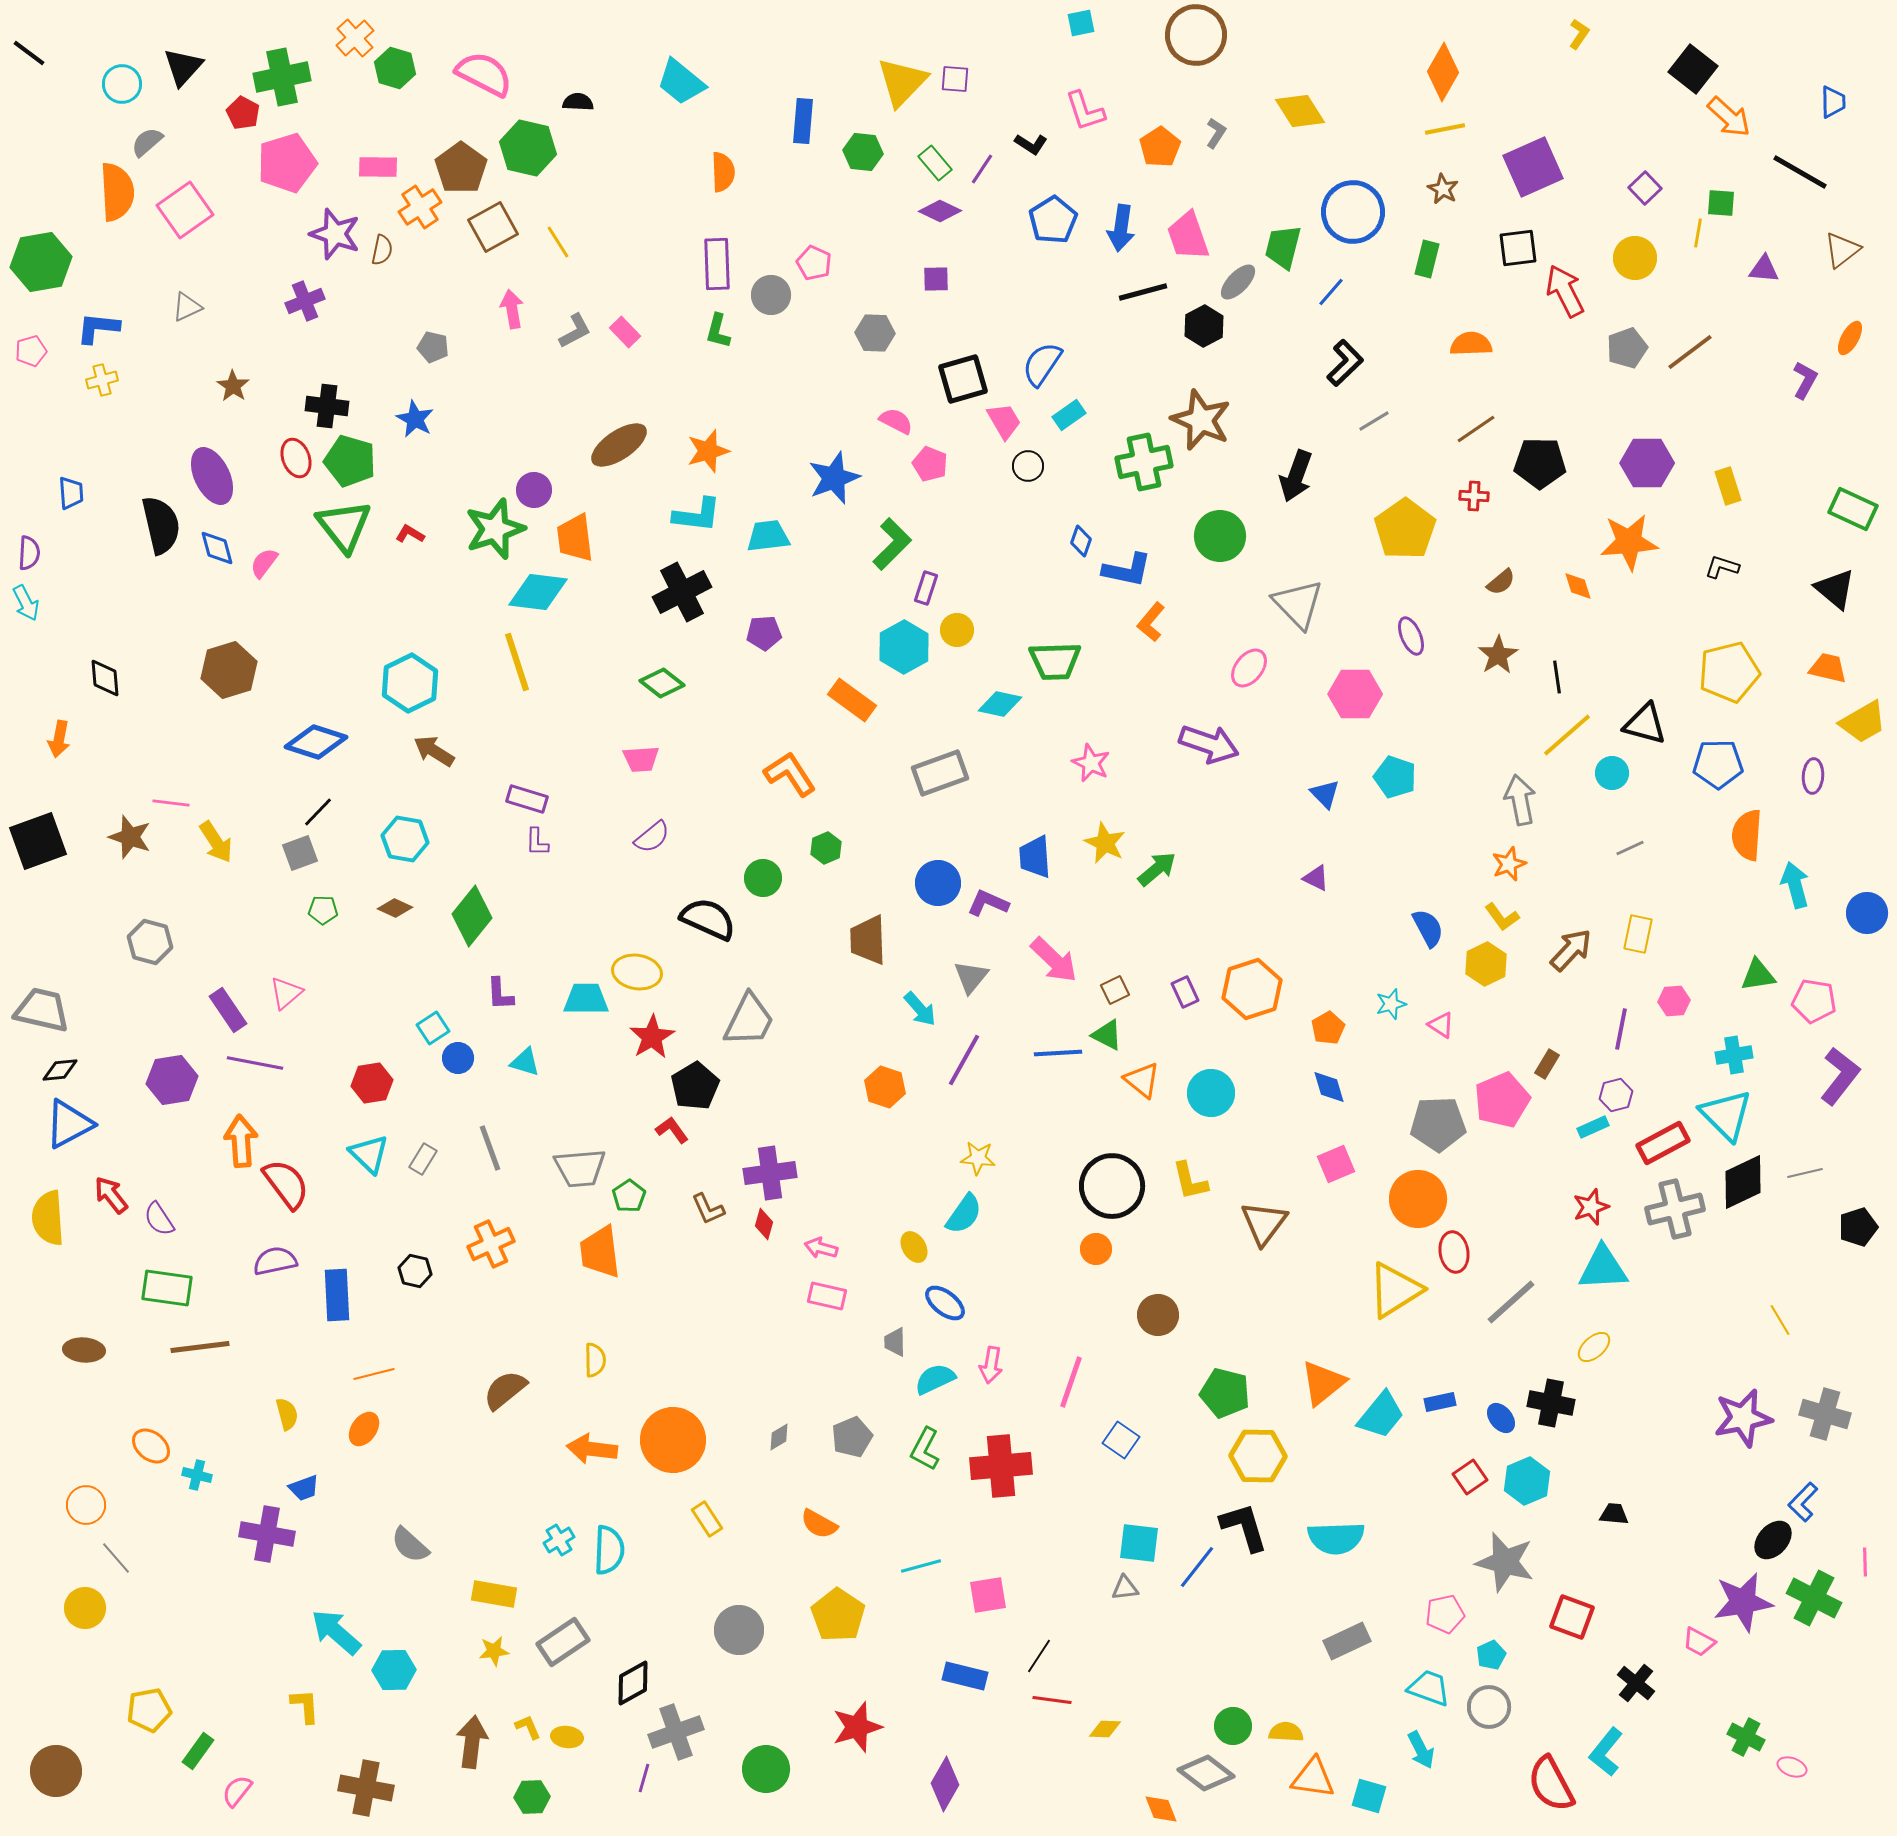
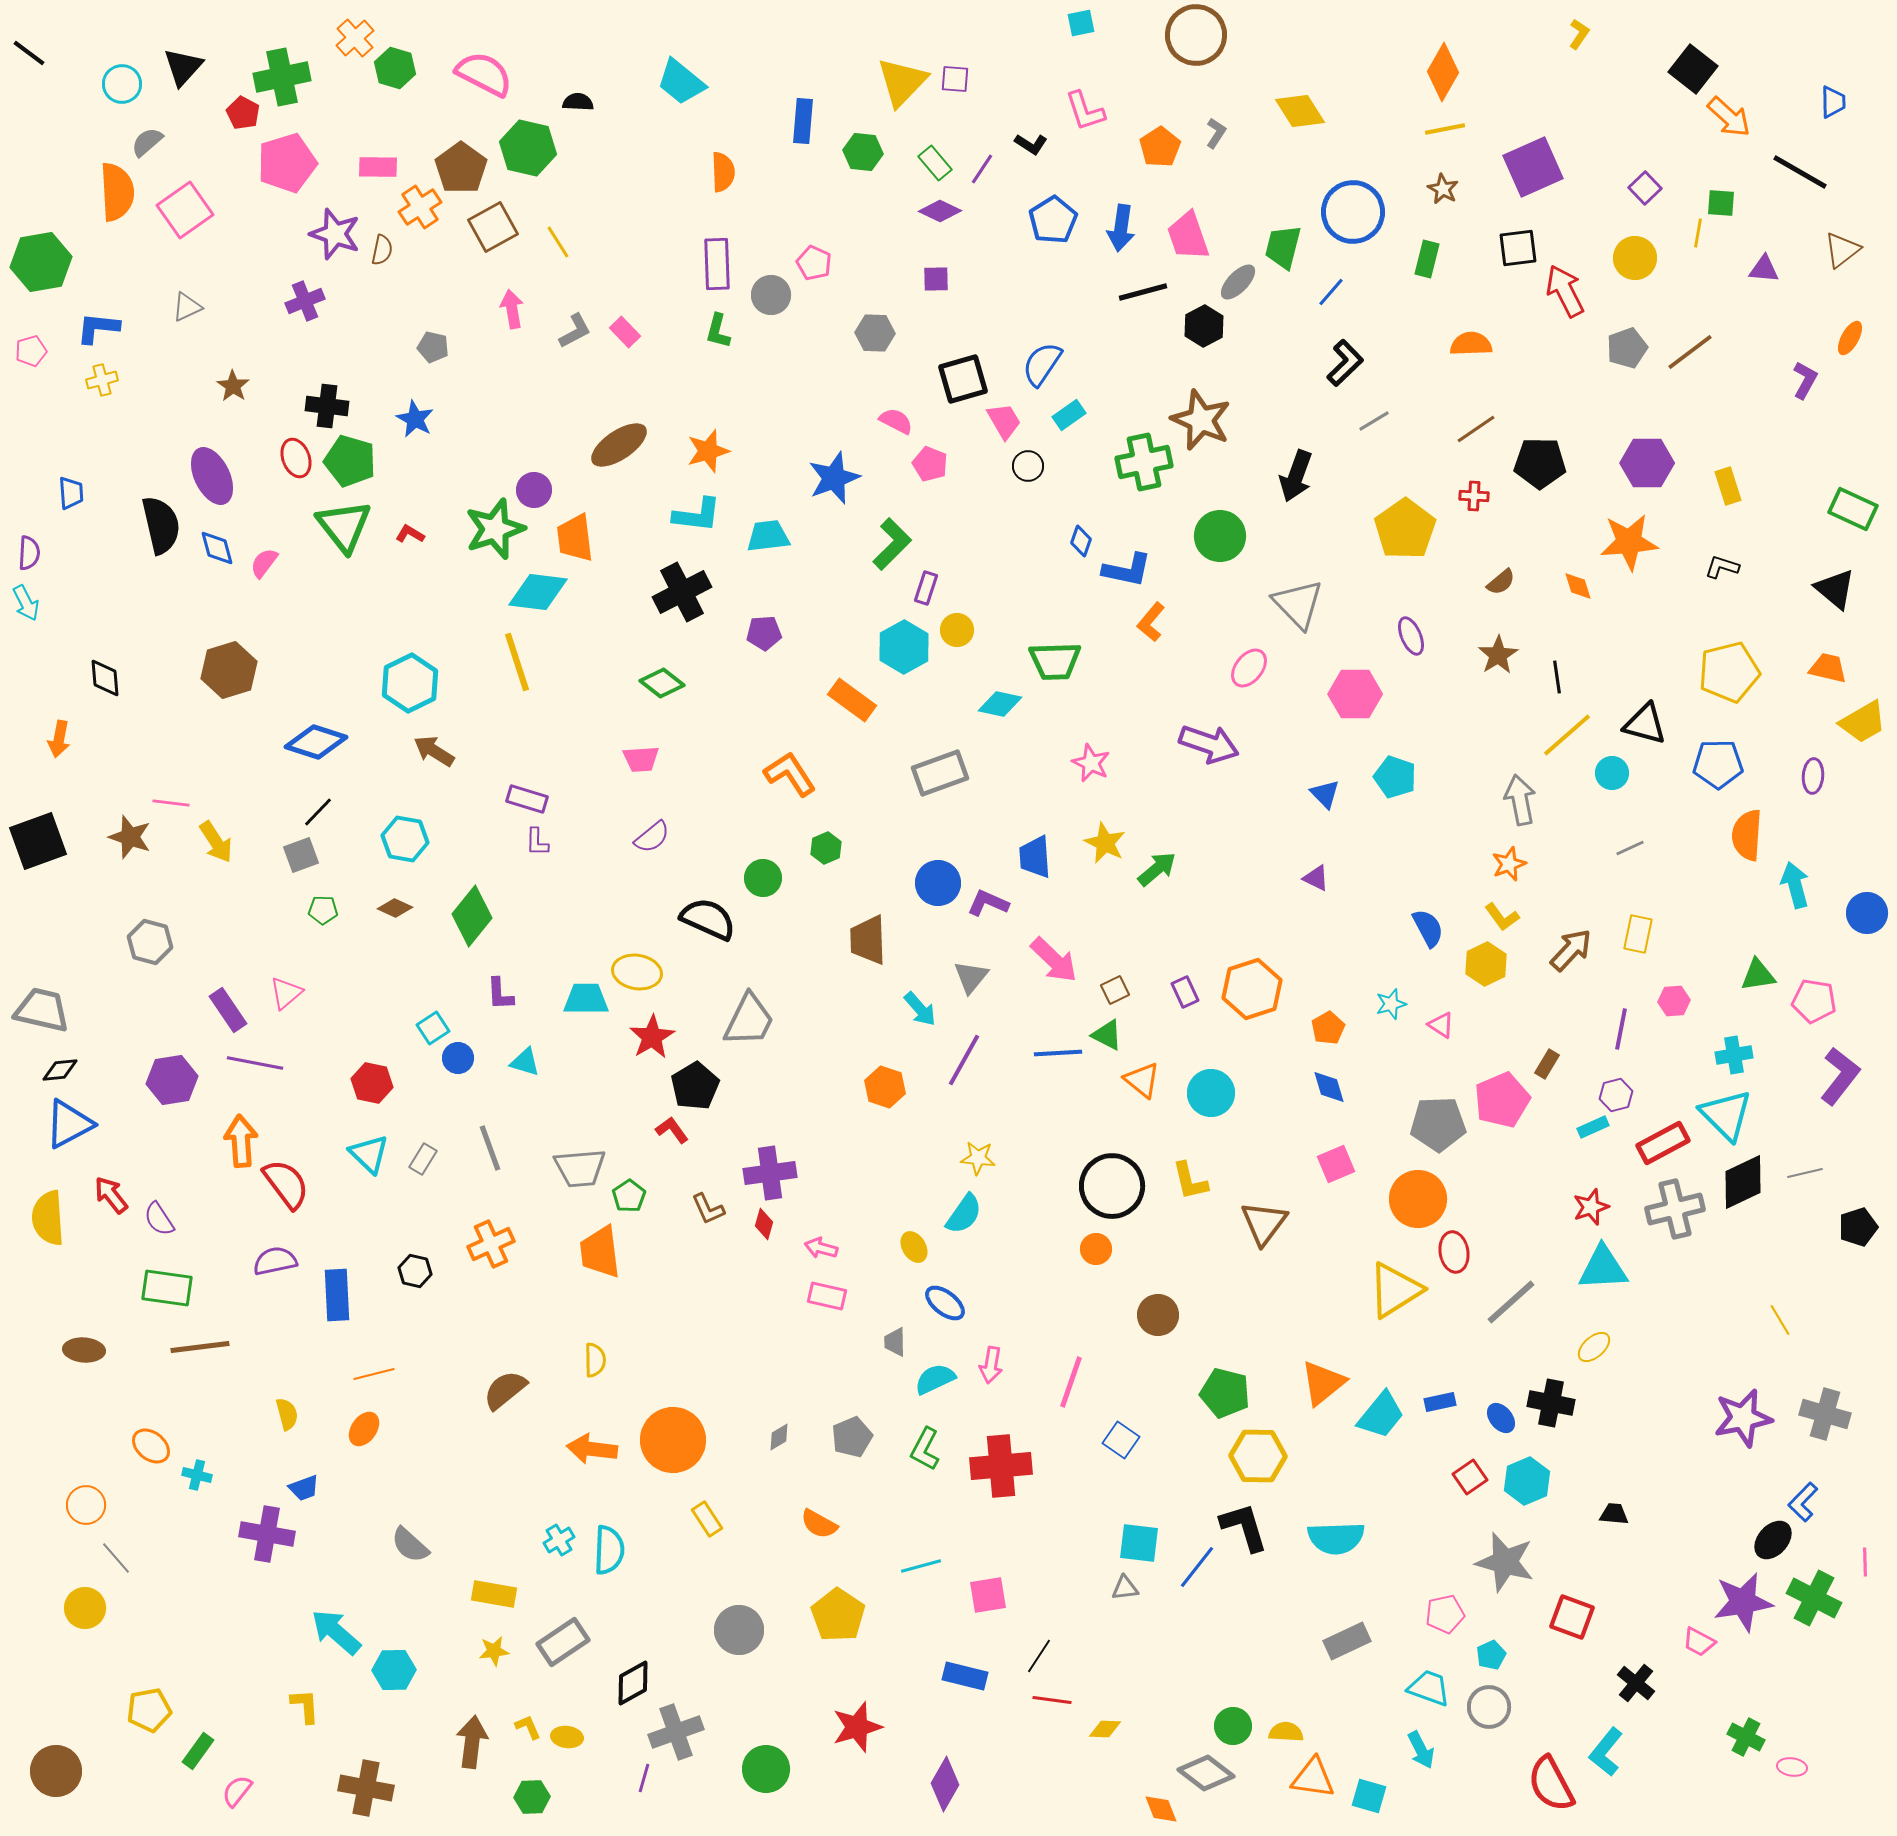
gray square at (300, 853): moved 1 px right, 2 px down
red hexagon at (372, 1083): rotated 21 degrees clockwise
pink ellipse at (1792, 1767): rotated 12 degrees counterclockwise
